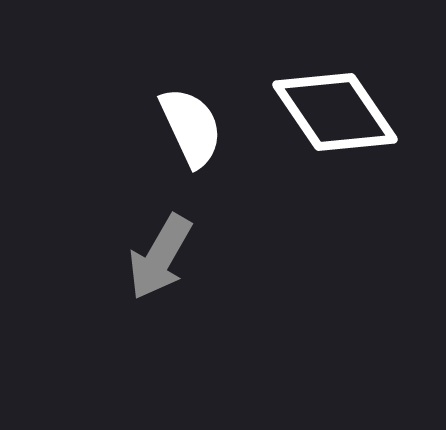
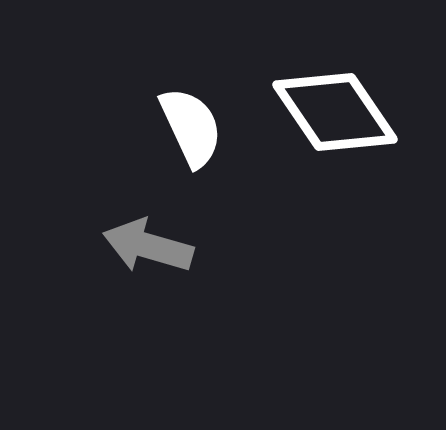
gray arrow: moved 12 px left, 11 px up; rotated 76 degrees clockwise
